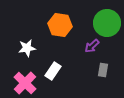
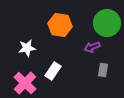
purple arrow: moved 1 px down; rotated 21 degrees clockwise
